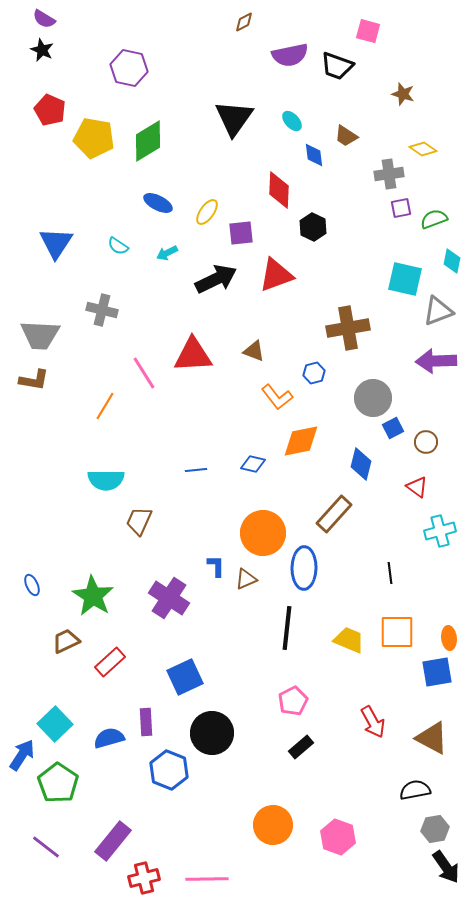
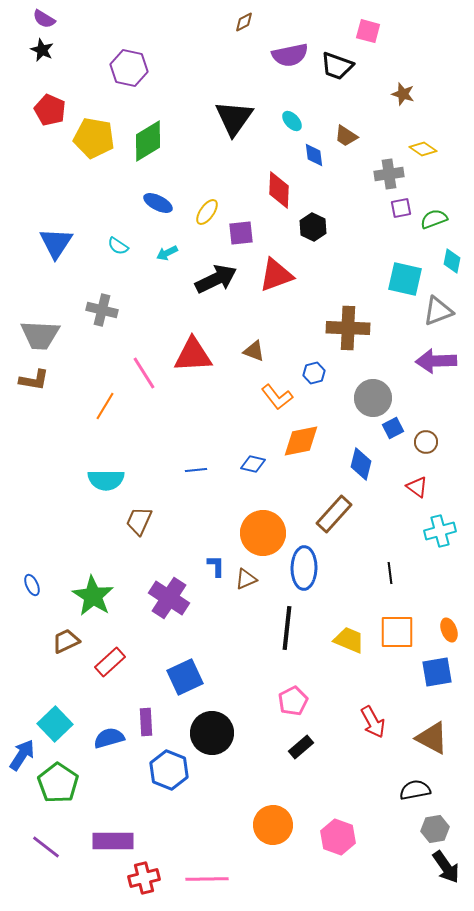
brown cross at (348, 328): rotated 12 degrees clockwise
orange ellipse at (449, 638): moved 8 px up; rotated 15 degrees counterclockwise
purple rectangle at (113, 841): rotated 51 degrees clockwise
